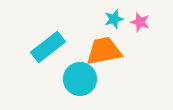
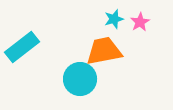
pink star: rotated 24 degrees clockwise
cyan rectangle: moved 26 px left
